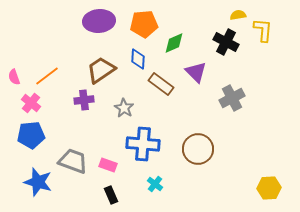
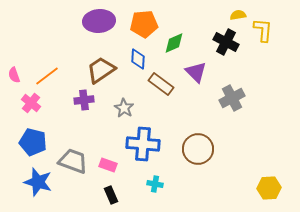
pink semicircle: moved 2 px up
blue pentagon: moved 2 px right, 7 px down; rotated 20 degrees clockwise
cyan cross: rotated 28 degrees counterclockwise
